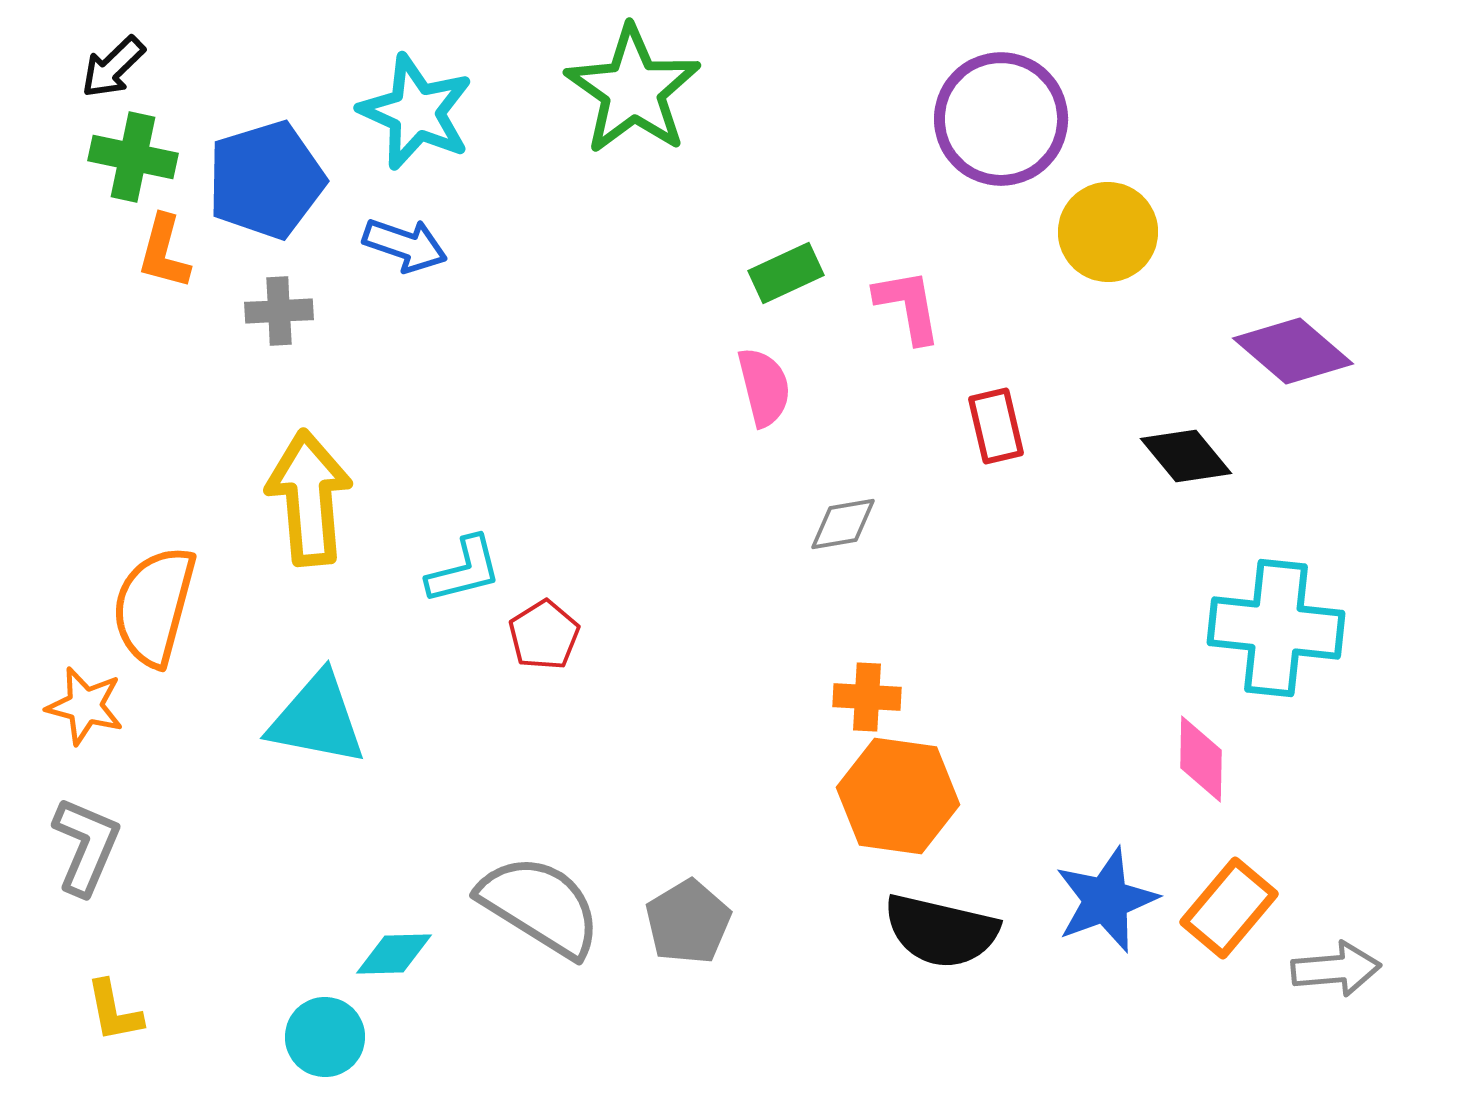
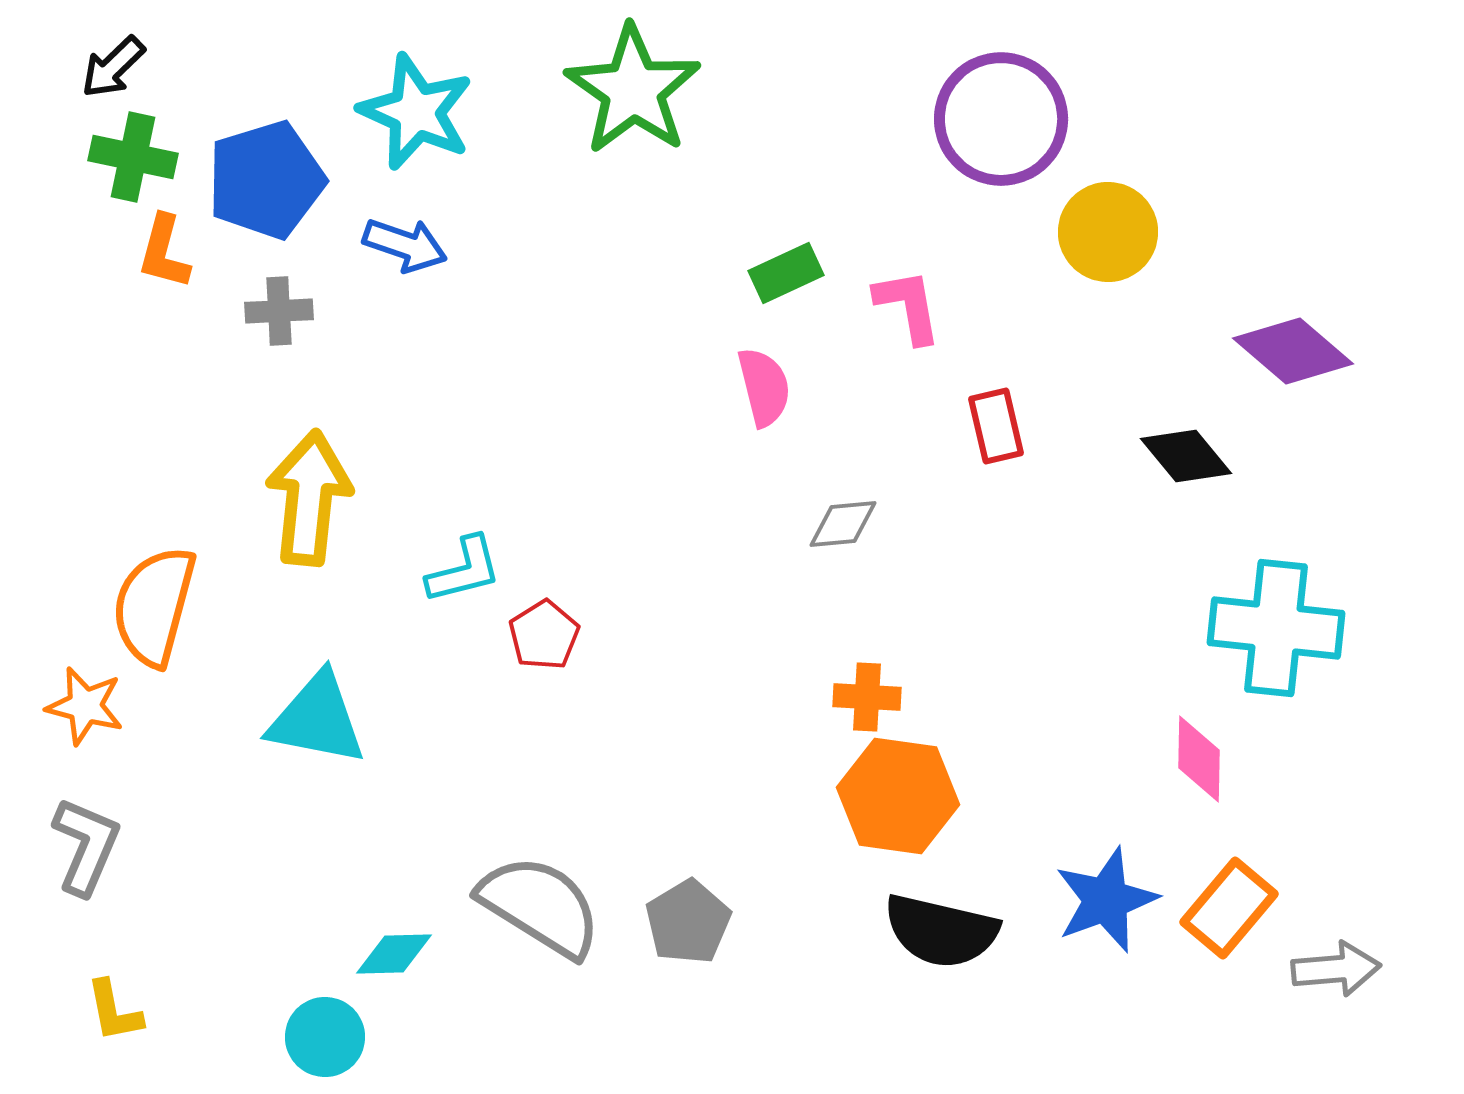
yellow arrow: rotated 11 degrees clockwise
gray diamond: rotated 4 degrees clockwise
pink diamond: moved 2 px left
